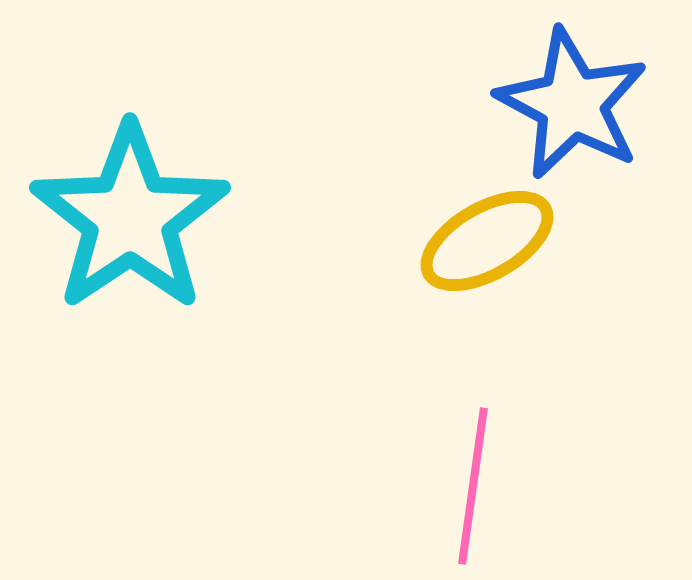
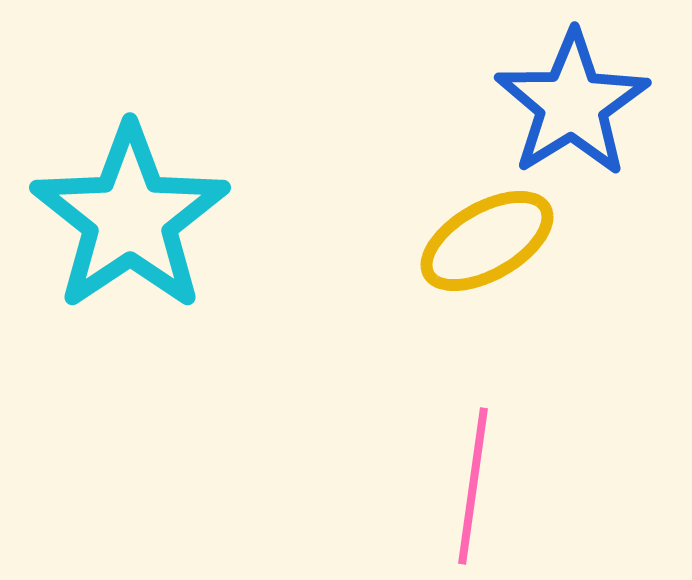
blue star: rotated 12 degrees clockwise
